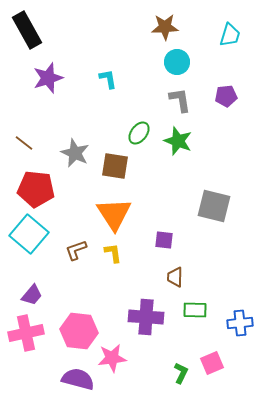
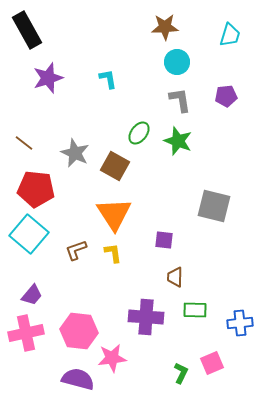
brown square: rotated 20 degrees clockwise
